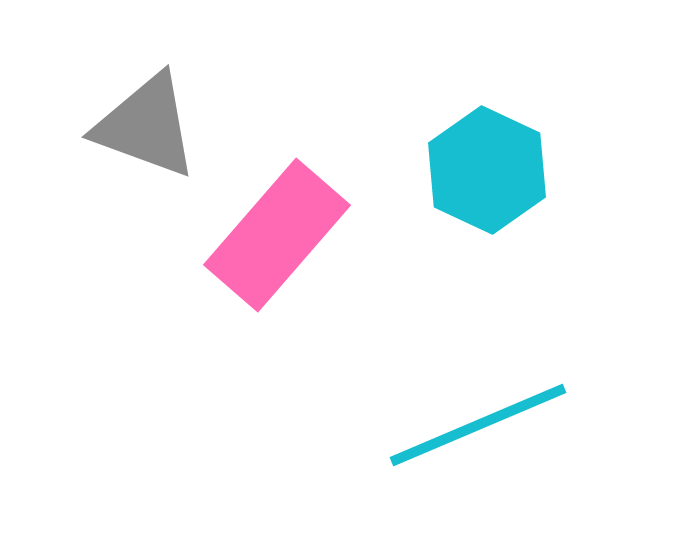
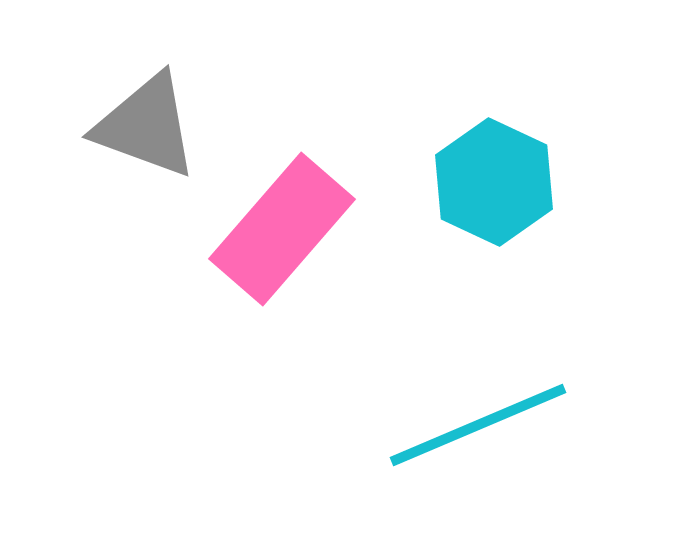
cyan hexagon: moved 7 px right, 12 px down
pink rectangle: moved 5 px right, 6 px up
